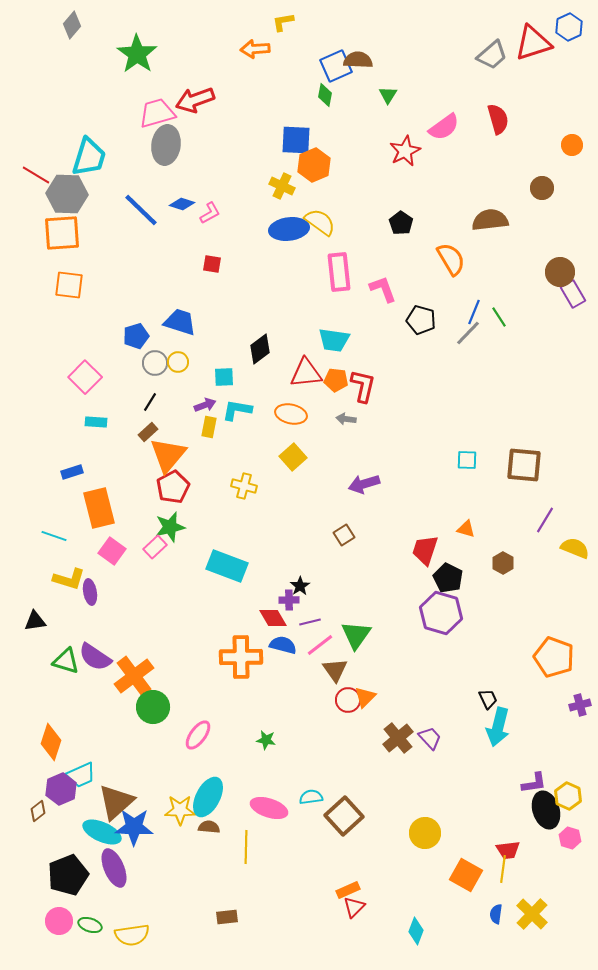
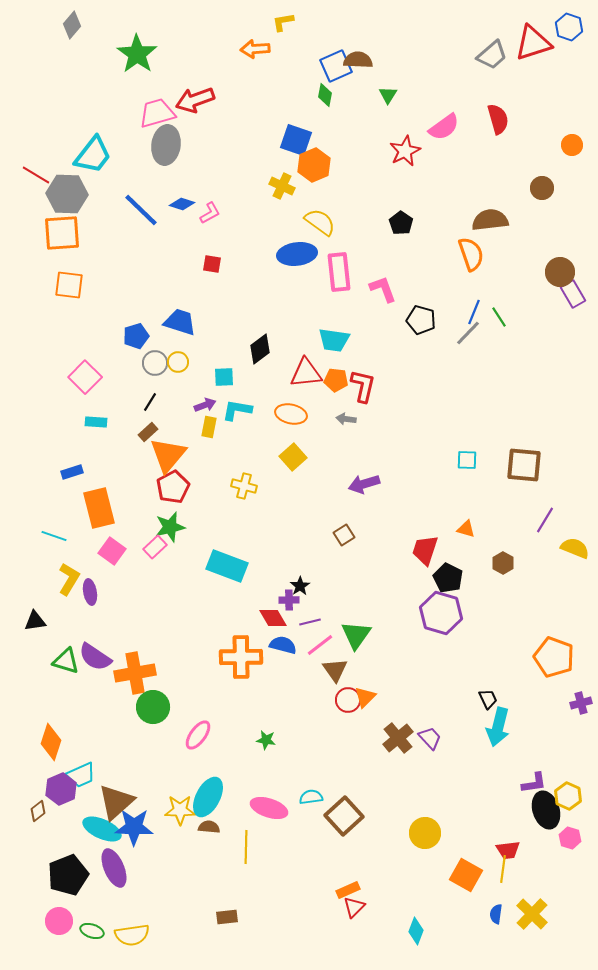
blue hexagon at (569, 27): rotated 16 degrees counterclockwise
blue square at (296, 140): rotated 16 degrees clockwise
cyan trapezoid at (89, 157): moved 4 px right, 2 px up; rotated 21 degrees clockwise
blue ellipse at (289, 229): moved 8 px right, 25 px down
orange semicircle at (451, 259): moved 20 px right, 5 px up; rotated 12 degrees clockwise
yellow L-shape at (69, 579): rotated 76 degrees counterclockwise
orange cross at (134, 676): moved 1 px right, 3 px up; rotated 27 degrees clockwise
purple cross at (580, 705): moved 1 px right, 2 px up
cyan ellipse at (102, 832): moved 3 px up
green ellipse at (90, 925): moved 2 px right, 6 px down
